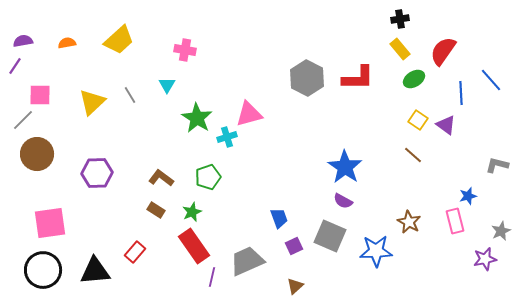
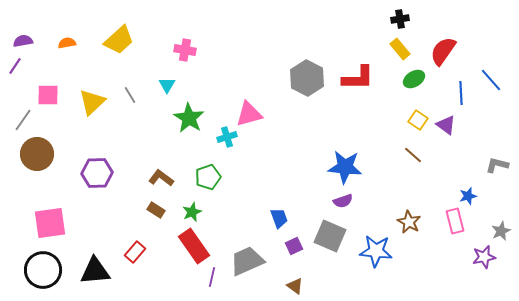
pink square at (40, 95): moved 8 px right
green star at (197, 118): moved 8 px left
gray line at (23, 120): rotated 10 degrees counterclockwise
blue star at (345, 167): rotated 28 degrees counterclockwise
purple semicircle at (343, 201): rotated 48 degrees counterclockwise
blue star at (376, 251): rotated 8 degrees clockwise
purple star at (485, 259): moved 1 px left, 2 px up
brown triangle at (295, 286): rotated 42 degrees counterclockwise
